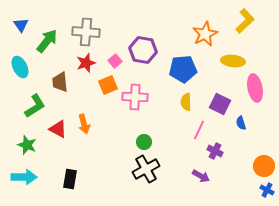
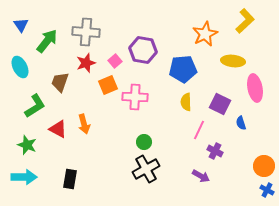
brown trapezoid: rotated 25 degrees clockwise
